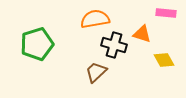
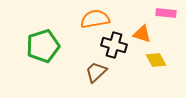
green pentagon: moved 6 px right, 2 px down
yellow diamond: moved 8 px left
